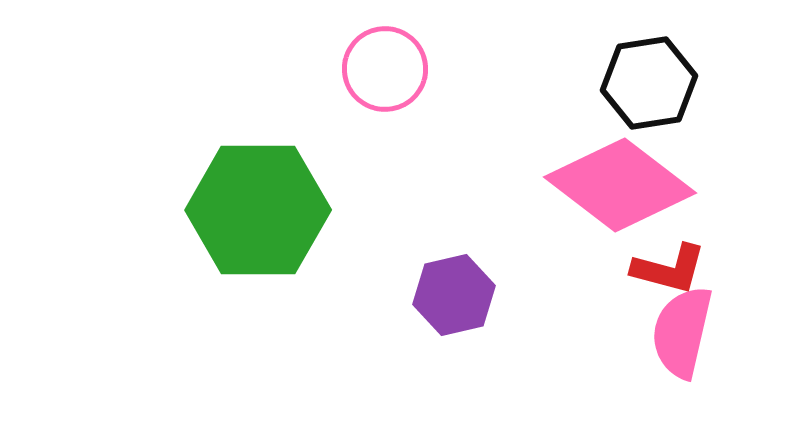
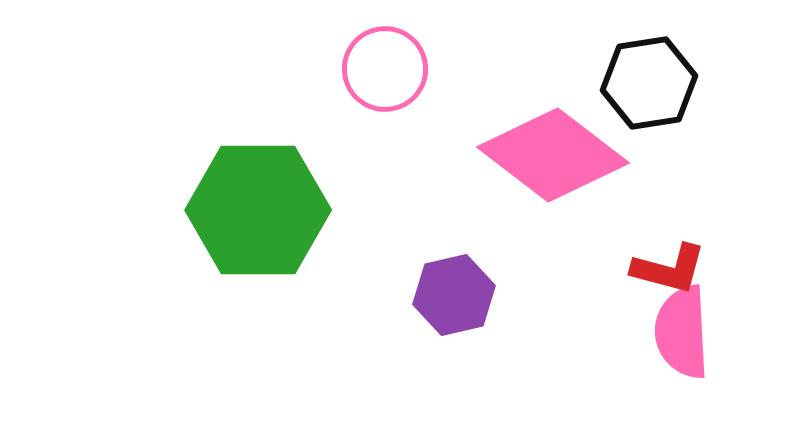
pink diamond: moved 67 px left, 30 px up
pink semicircle: rotated 16 degrees counterclockwise
